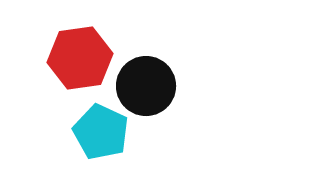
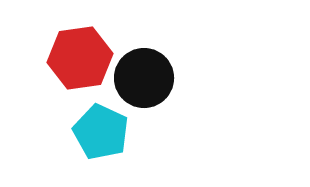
black circle: moved 2 px left, 8 px up
